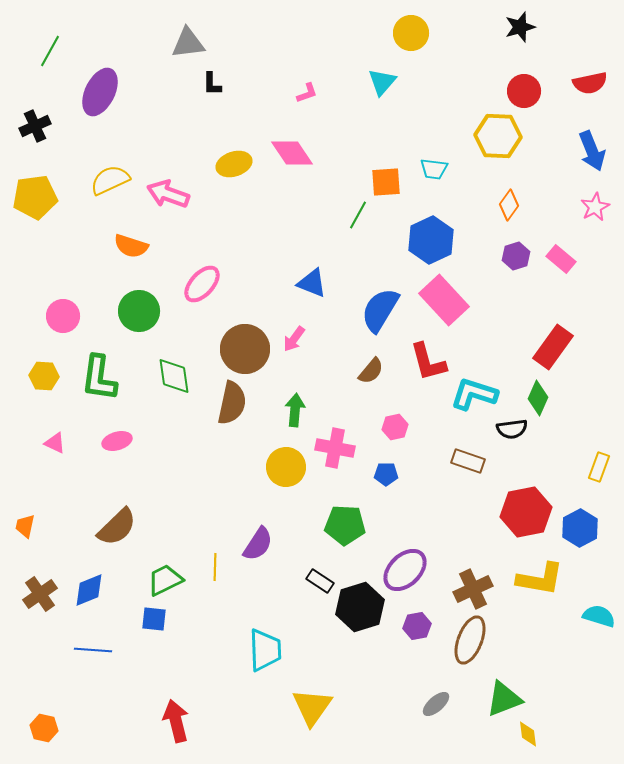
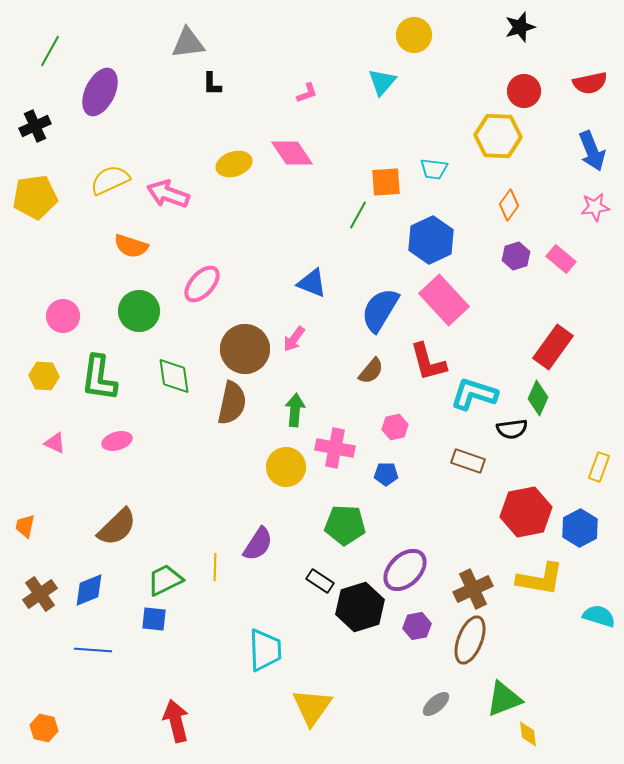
yellow circle at (411, 33): moved 3 px right, 2 px down
pink star at (595, 207): rotated 20 degrees clockwise
